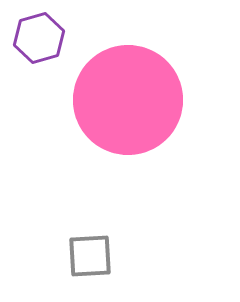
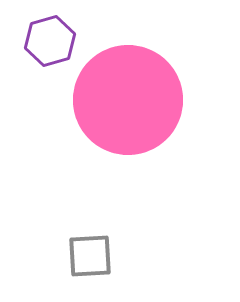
purple hexagon: moved 11 px right, 3 px down
